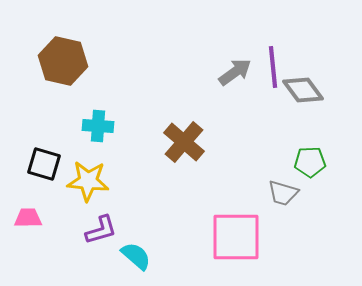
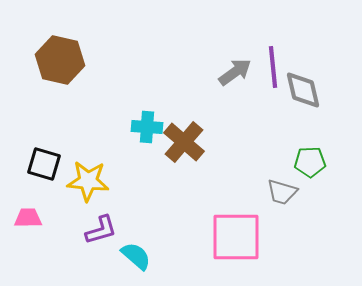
brown hexagon: moved 3 px left, 1 px up
gray diamond: rotated 24 degrees clockwise
cyan cross: moved 49 px right, 1 px down
gray trapezoid: moved 1 px left, 1 px up
